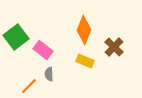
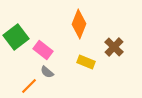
orange diamond: moved 5 px left, 6 px up
yellow rectangle: moved 1 px right, 1 px down
gray semicircle: moved 2 px left, 2 px up; rotated 48 degrees counterclockwise
